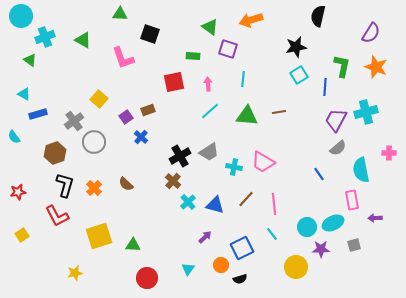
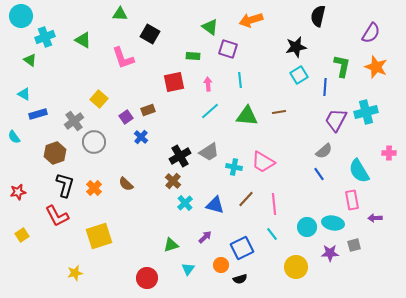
black square at (150, 34): rotated 12 degrees clockwise
cyan line at (243, 79): moved 3 px left, 1 px down; rotated 14 degrees counterclockwise
gray semicircle at (338, 148): moved 14 px left, 3 px down
cyan semicircle at (361, 170): moved 2 px left, 1 px down; rotated 20 degrees counterclockwise
cyan cross at (188, 202): moved 3 px left, 1 px down
cyan ellipse at (333, 223): rotated 35 degrees clockwise
green triangle at (133, 245): moved 38 px right; rotated 21 degrees counterclockwise
purple star at (321, 249): moved 9 px right, 4 px down
